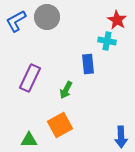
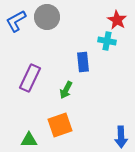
blue rectangle: moved 5 px left, 2 px up
orange square: rotated 10 degrees clockwise
